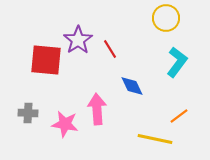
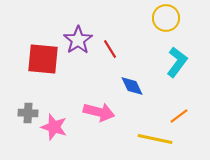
red square: moved 3 px left, 1 px up
pink arrow: moved 2 px right, 3 px down; rotated 108 degrees clockwise
pink star: moved 11 px left, 3 px down; rotated 8 degrees clockwise
